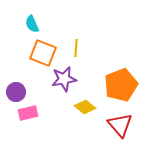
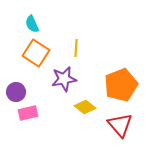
orange square: moved 7 px left; rotated 12 degrees clockwise
